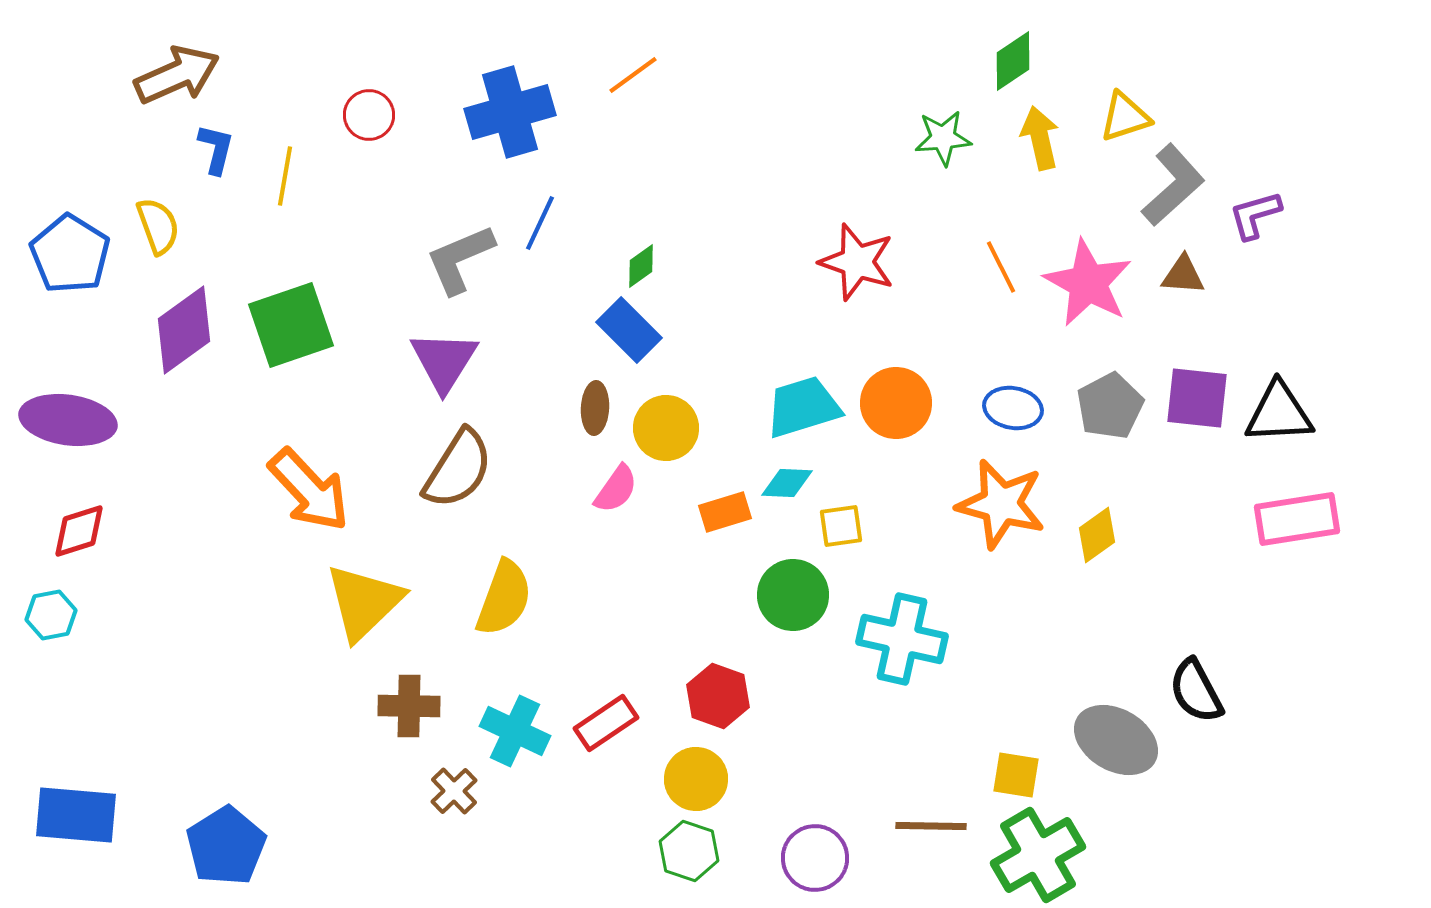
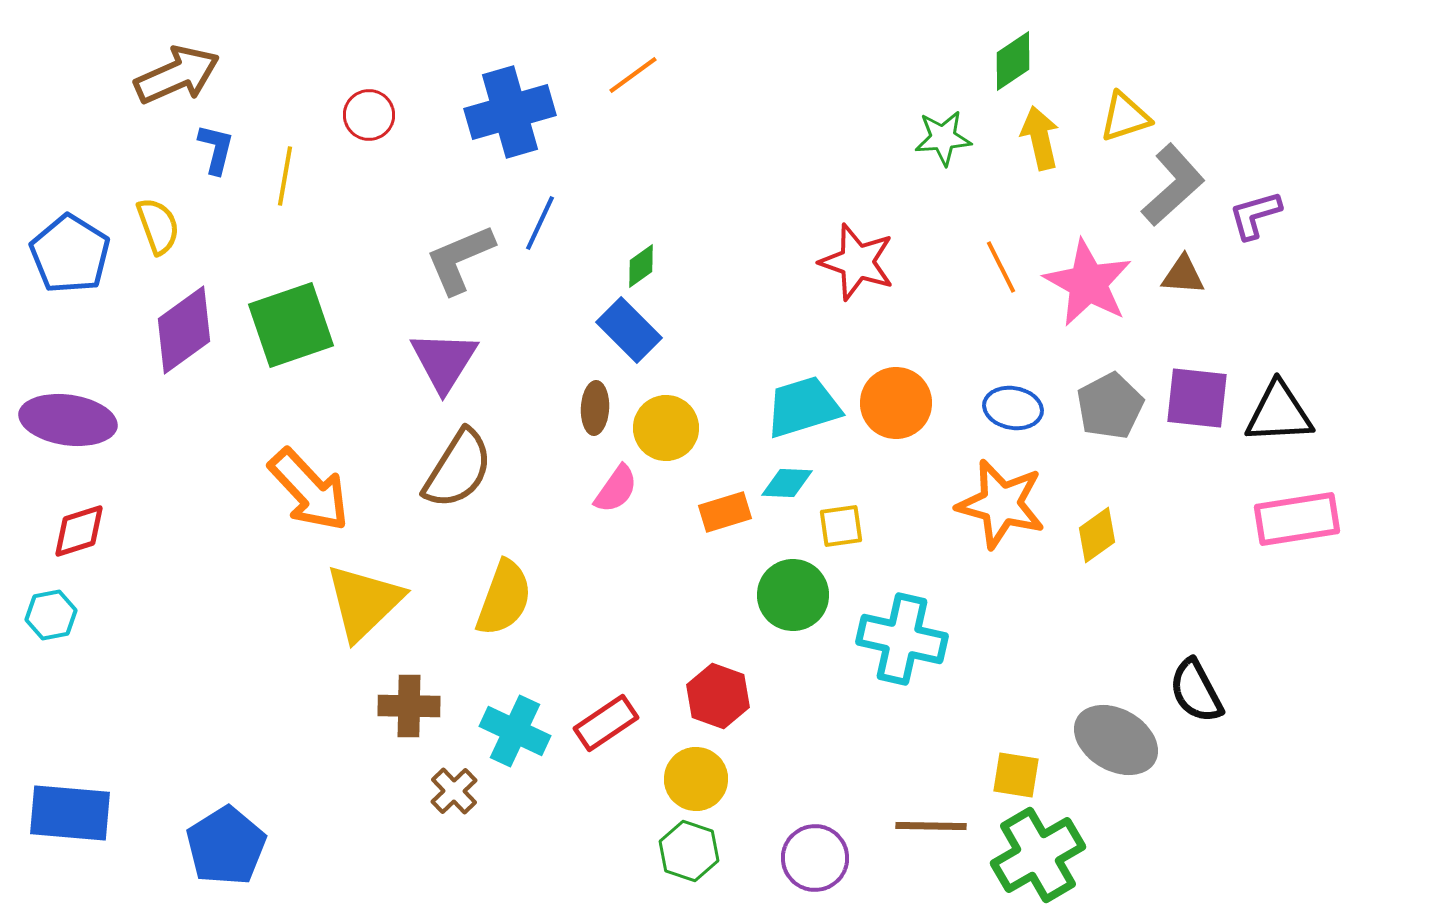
blue rectangle at (76, 815): moved 6 px left, 2 px up
